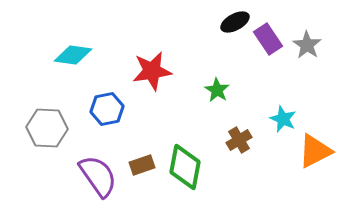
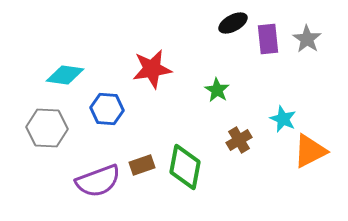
black ellipse: moved 2 px left, 1 px down
purple rectangle: rotated 28 degrees clockwise
gray star: moved 6 px up
cyan diamond: moved 8 px left, 20 px down
red star: moved 2 px up
blue hexagon: rotated 16 degrees clockwise
orange triangle: moved 5 px left
purple semicircle: moved 5 px down; rotated 105 degrees clockwise
